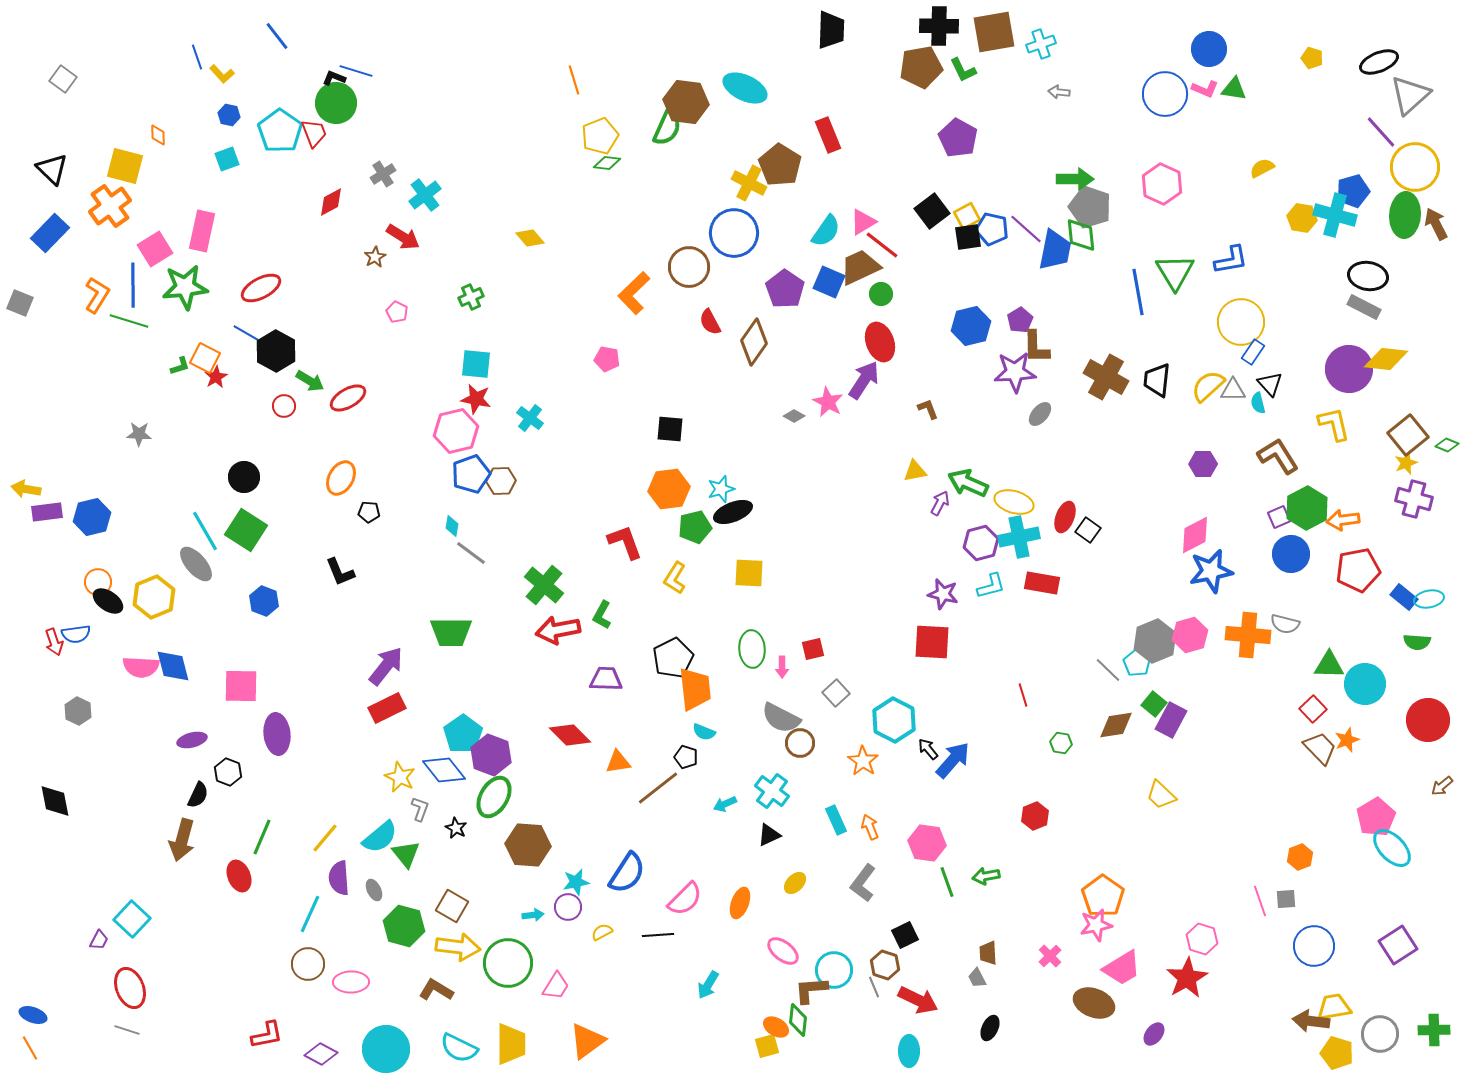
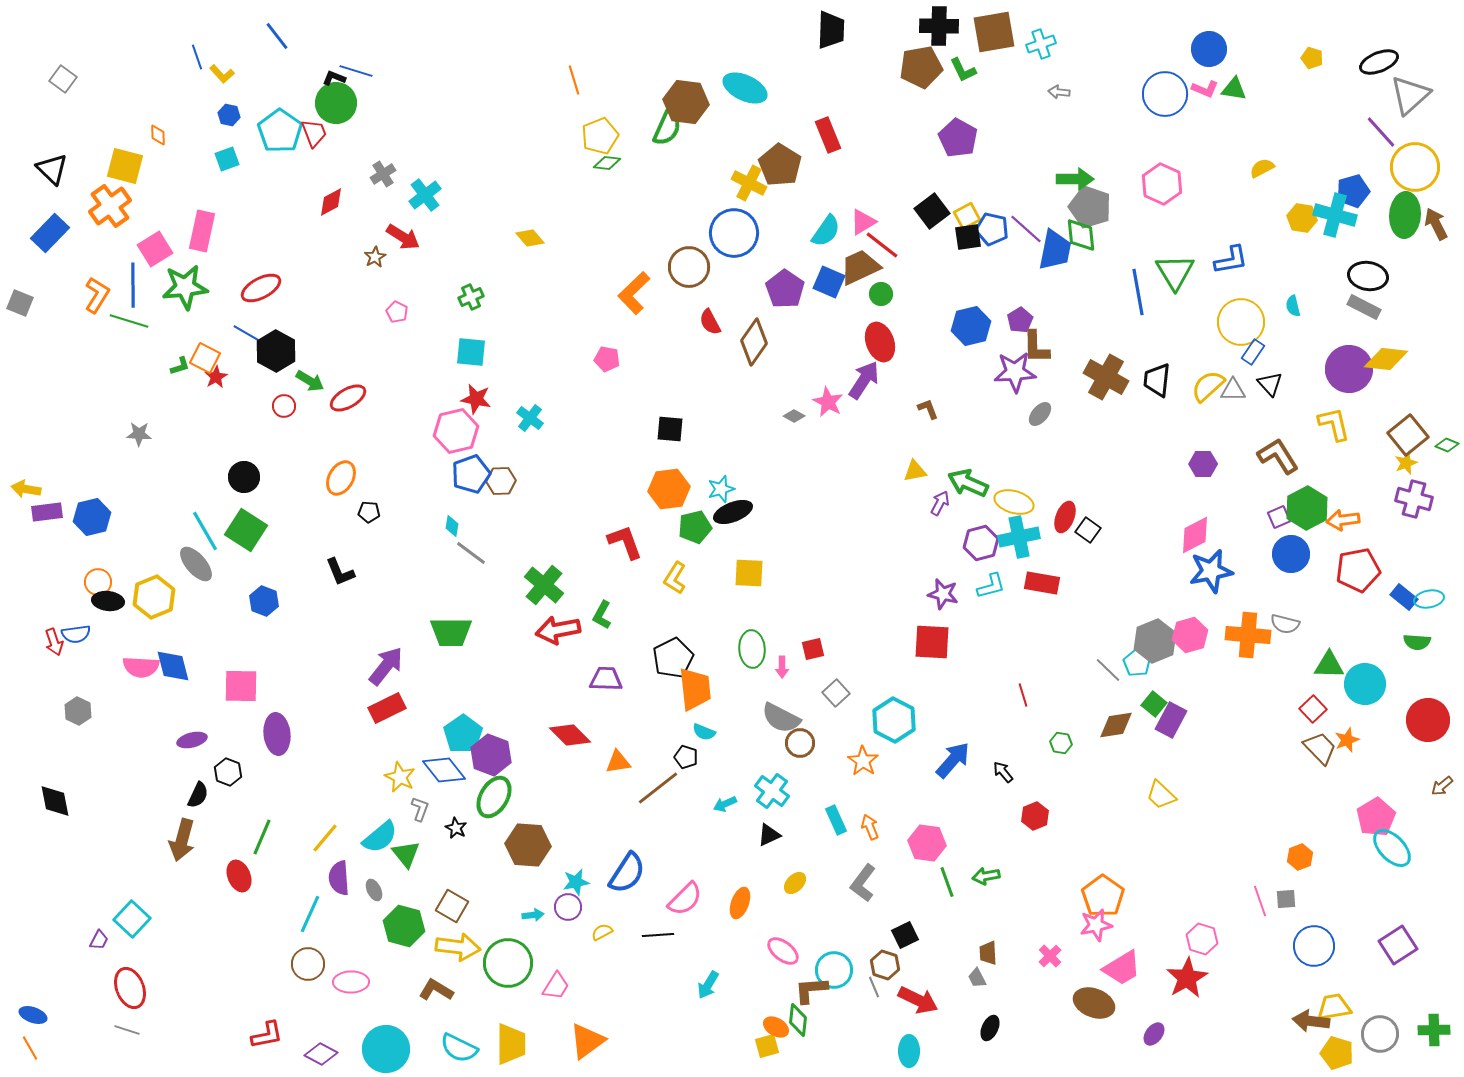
cyan square at (476, 364): moved 5 px left, 12 px up
cyan semicircle at (1258, 403): moved 35 px right, 97 px up
black ellipse at (108, 601): rotated 28 degrees counterclockwise
black arrow at (928, 749): moved 75 px right, 23 px down
